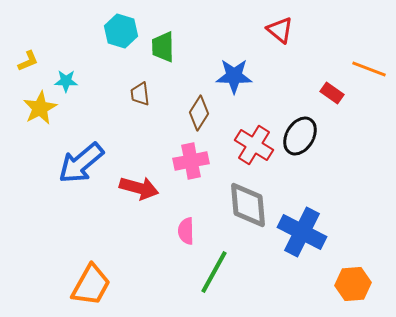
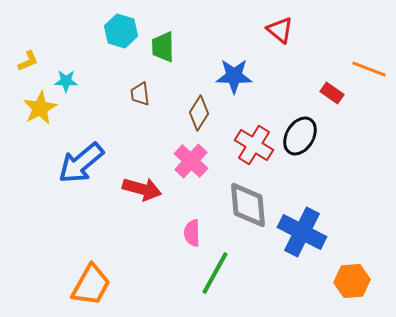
pink cross: rotated 36 degrees counterclockwise
red arrow: moved 3 px right, 1 px down
pink semicircle: moved 6 px right, 2 px down
green line: moved 1 px right, 1 px down
orange hexagon: moved 1 px left, 3 px up
